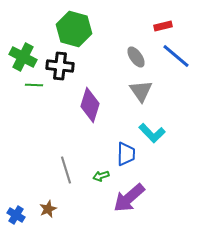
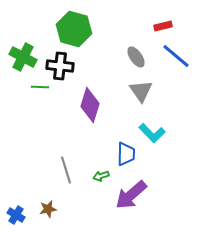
green line: moved 6 px right, 2 px down
purple arrow: moved 2 px right, 3 px up
brown star: rotated 12 degrees clockwise
